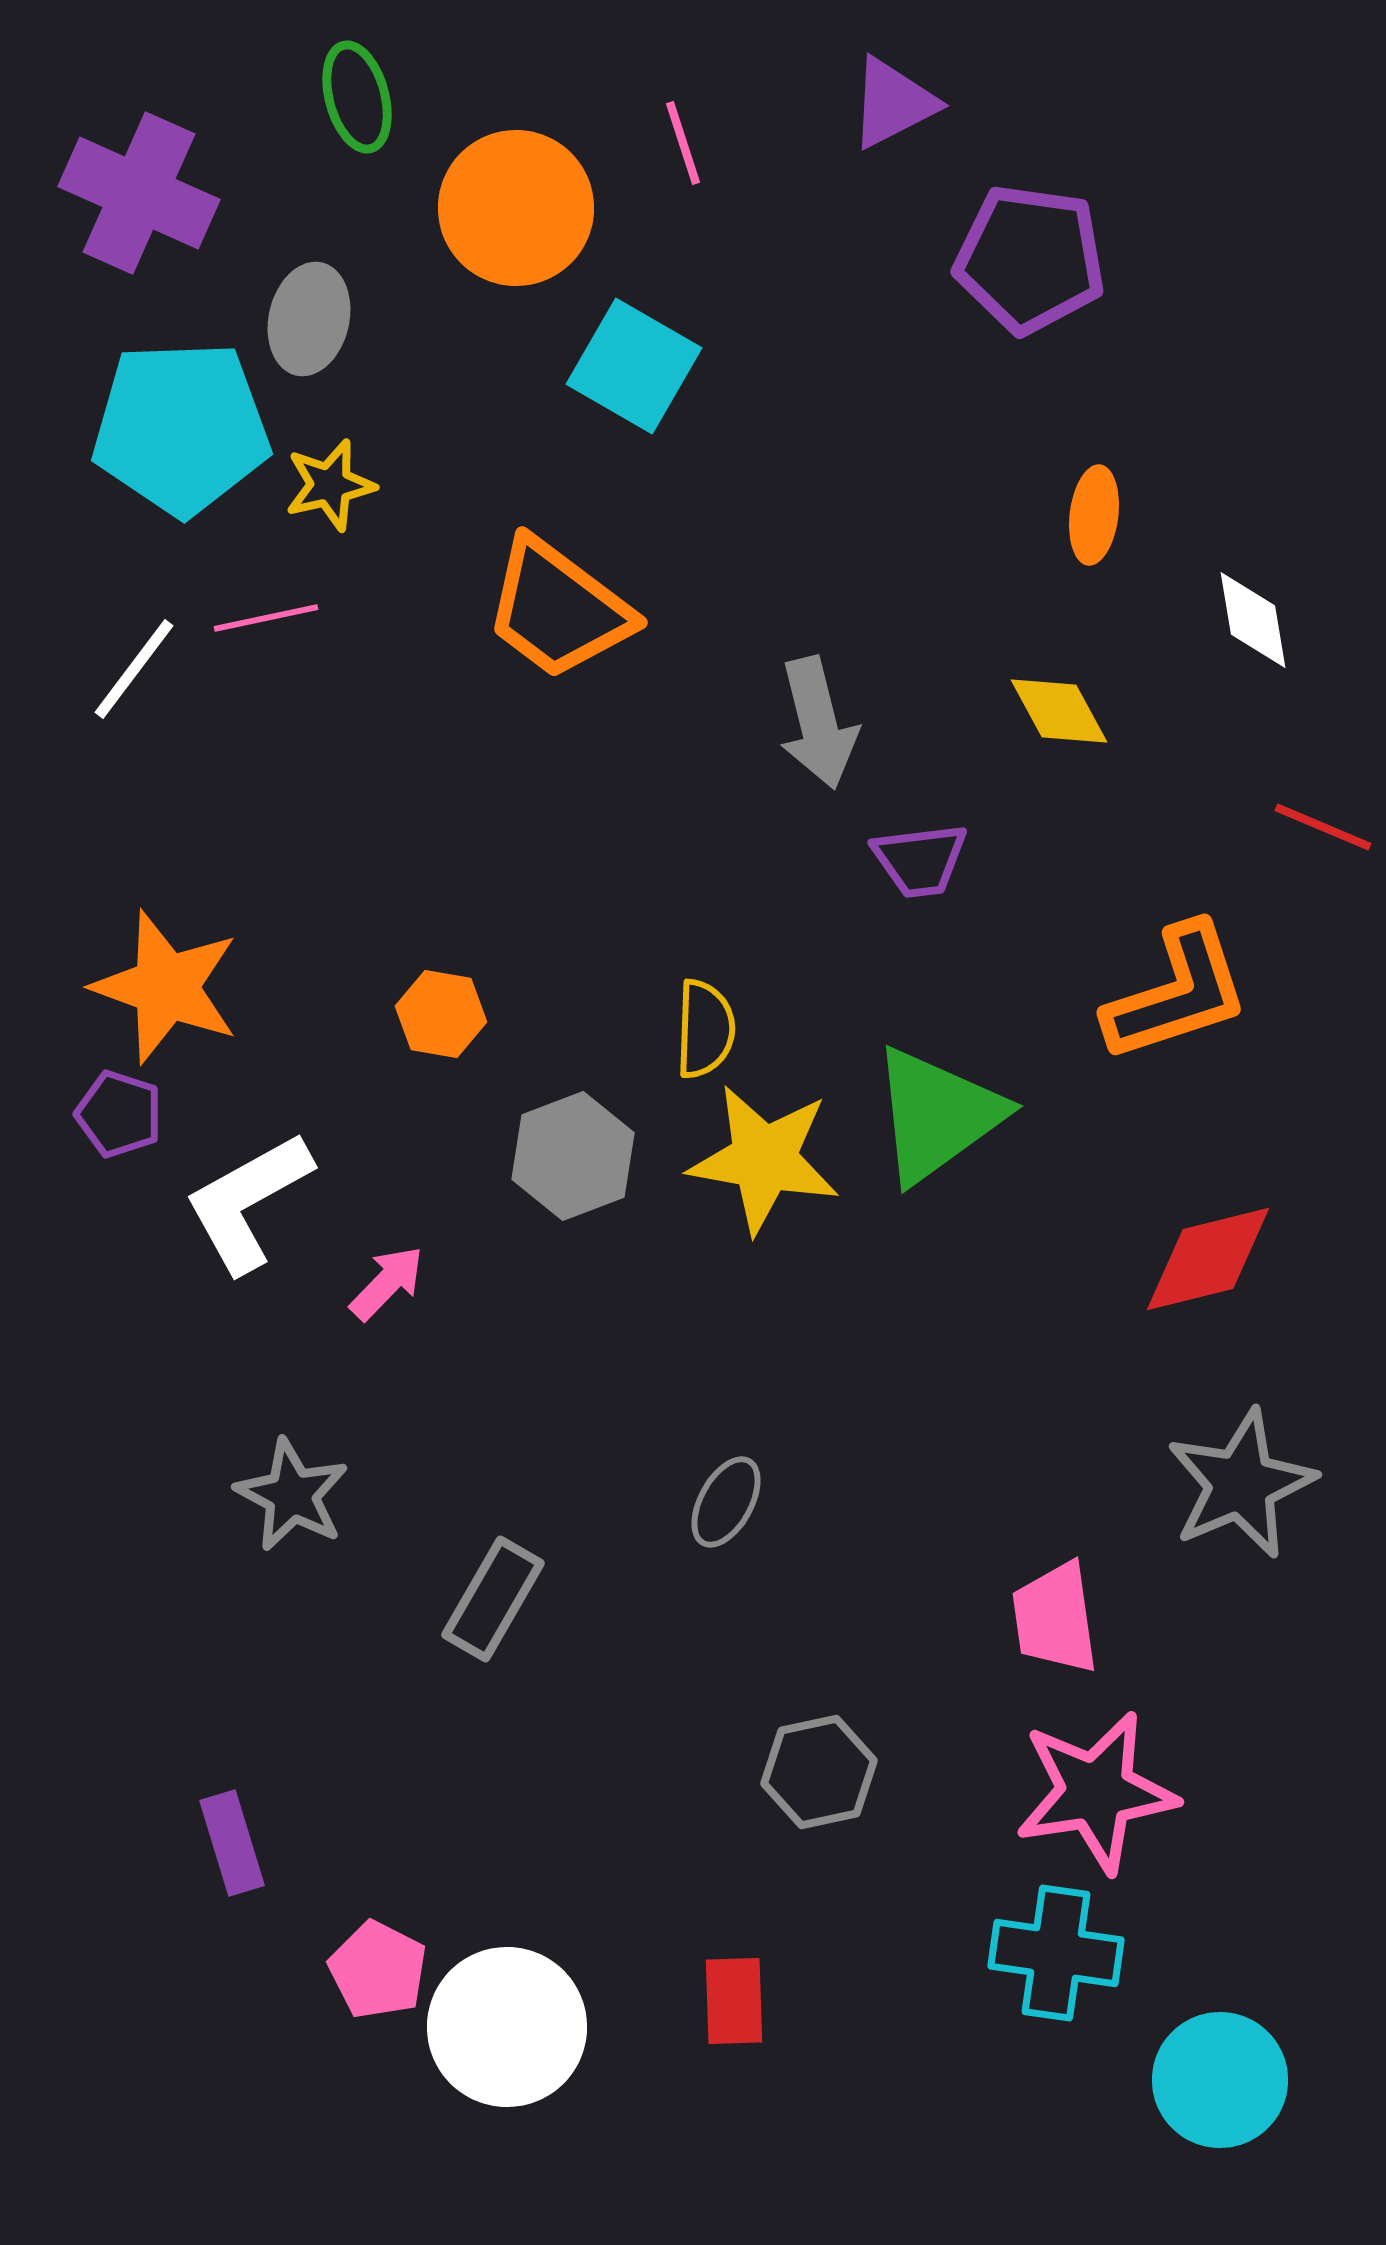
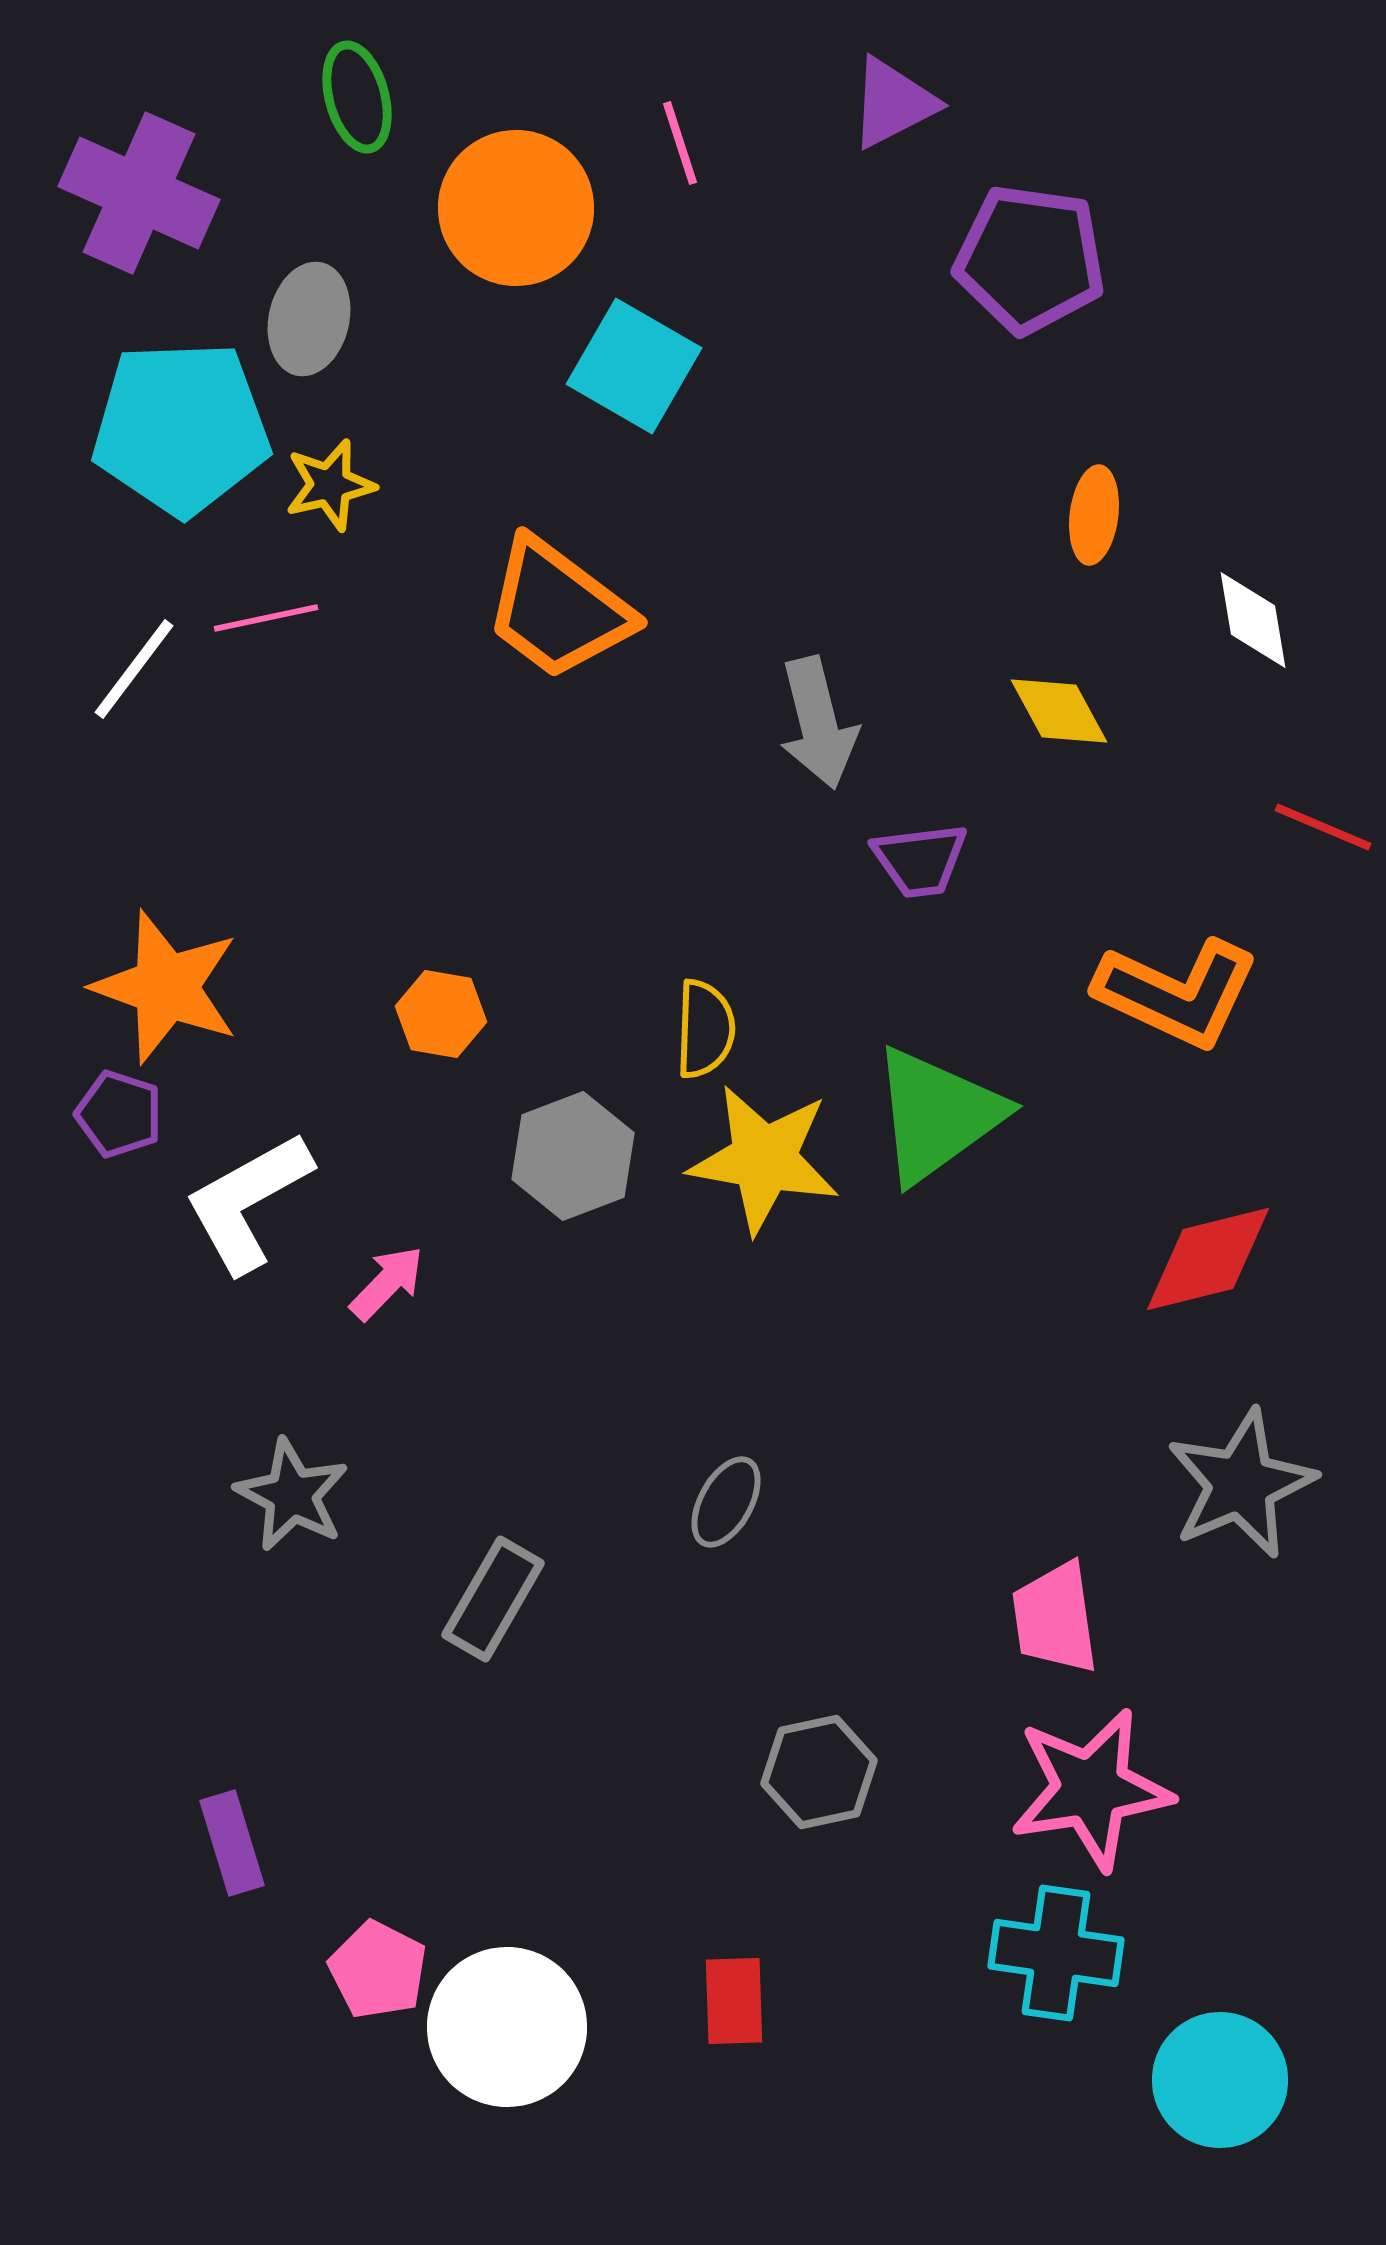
pink line at (683, 143): moved 3 px left
orange L-shape at (1177, 993): rotated 43 degrees clockwise
pink star at (1096, 1792): moved 5 px left, 3 px up
